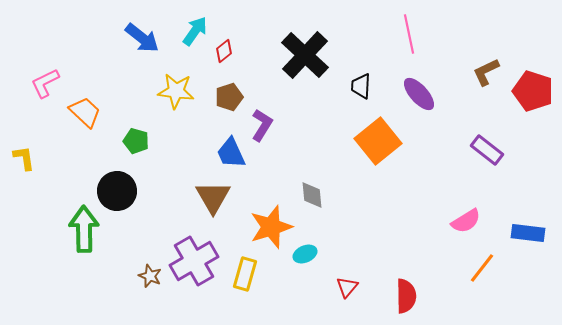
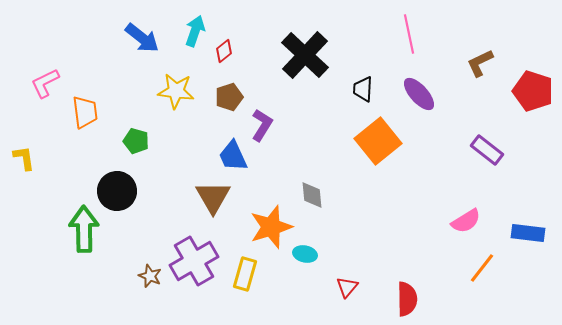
cyan arrow: rotated 16 degrees counterclockwise
brown L-shape: moved 6 px left, 9 px up
black trapezoid: moved 2 px right, 3 px down
orange trapezoid: rotated 40 degrees clockwise
blue trapezoid: moved 2 px right, 3 px down
cyan ellipse: rotated 35 degrees clockwise
red semicircle: moved 1 px right, 3 px down
